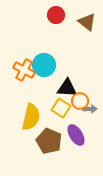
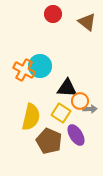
red circle: moved 3 px left, 1 px up
cyan circle: moved 4 px left, 1 px down
yellow square: moved 5 px down
